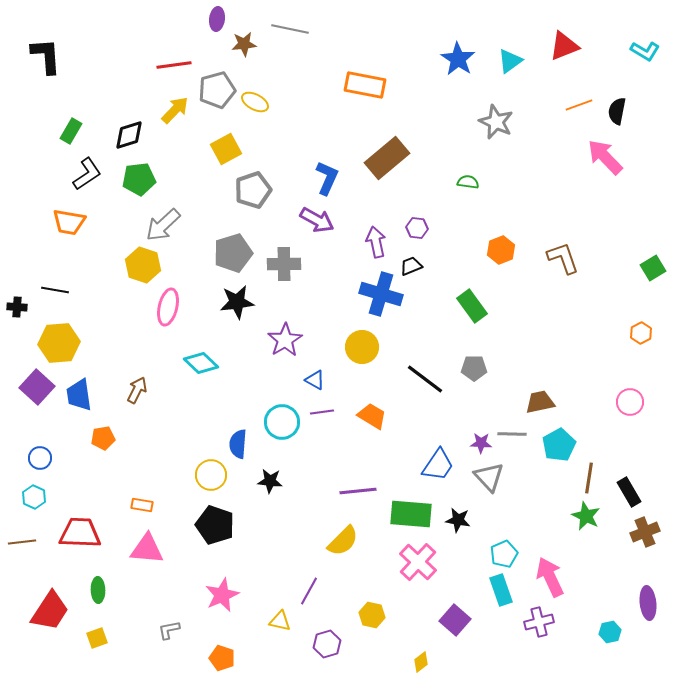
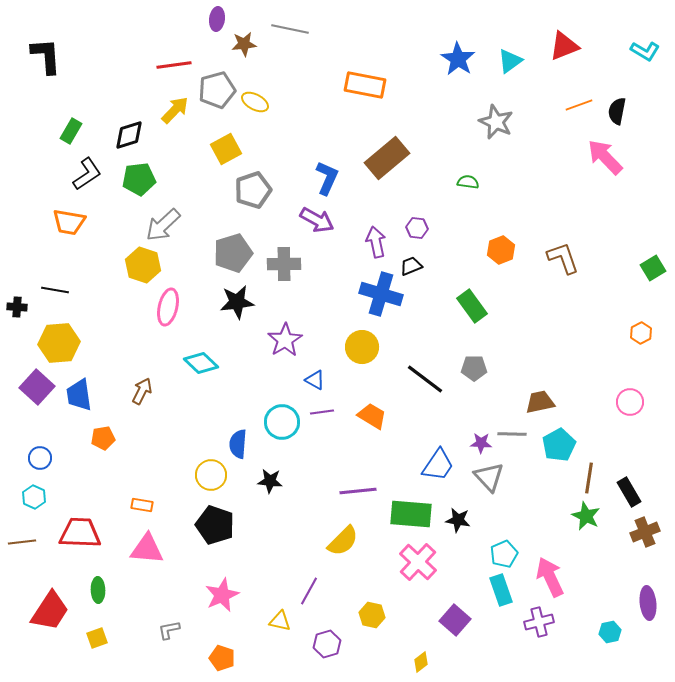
brown arrow at (137, 390): moved 5 px right, 1 px down
